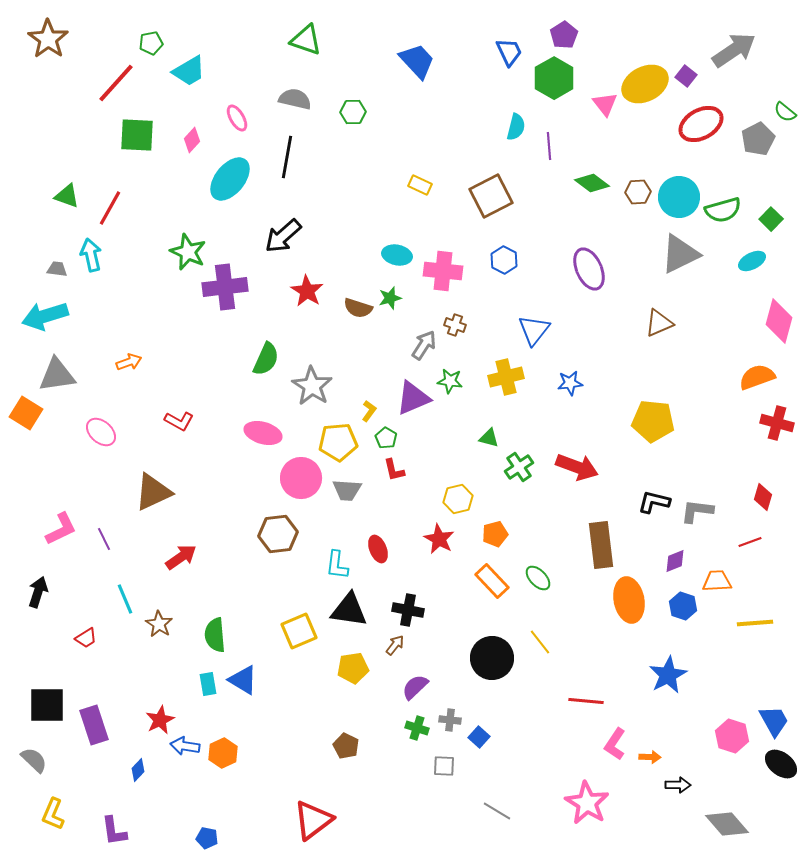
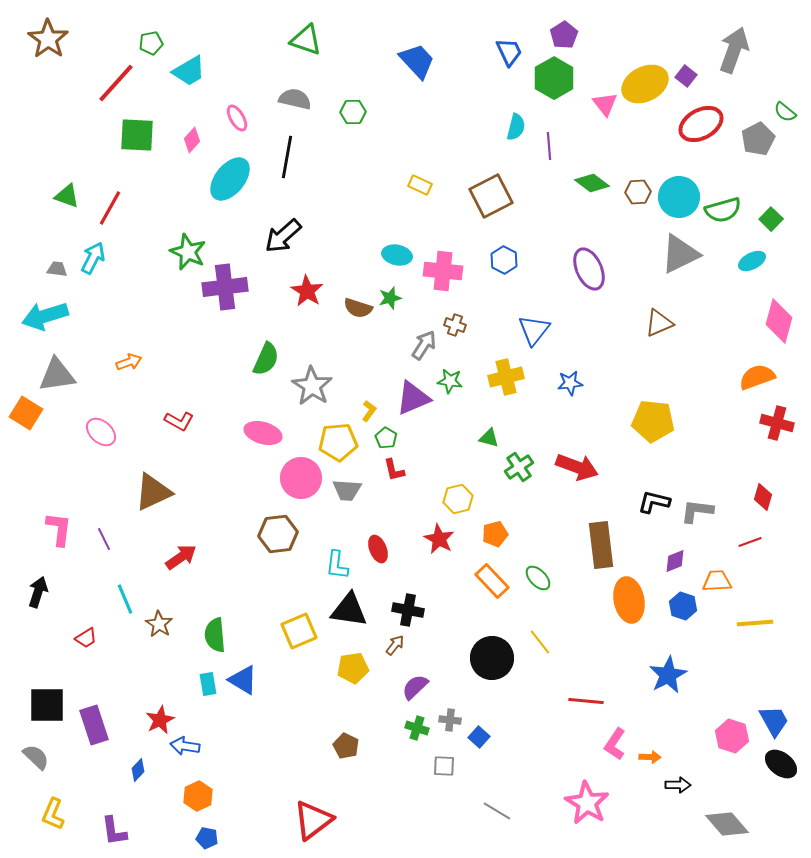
gray arrow at (734, 50): rotated 36 degrees counterclockwise
cyan arrow at (91, 255): moved 2 px right, 3 px down; rotated 40 degrees clockwise
pink L-shape at (61, 529): moved 2 px left; rotated 57 degrees counterclockwise
orange hexagon at (223, 753): moved 25 px left, 43 px down
gray semicircle at (34, 760): moved 2 px right, 3 px up
